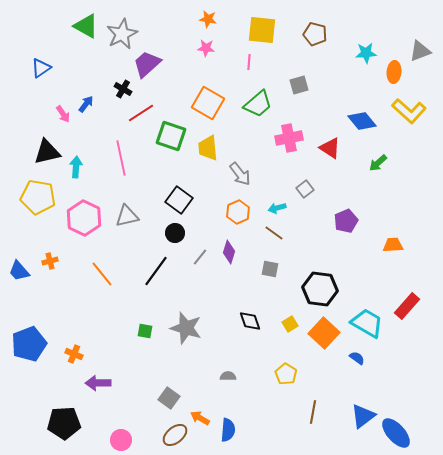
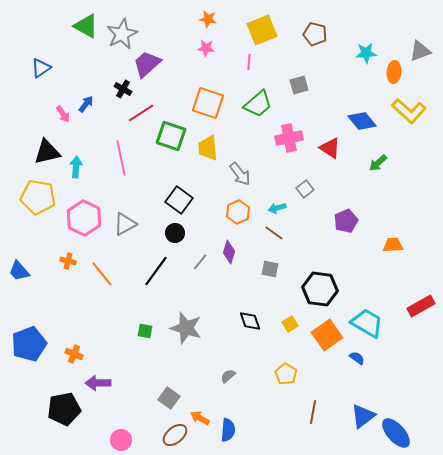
yellow square at (262, 30): rotated 28 degrees counterclockwise
orange square at (208, 103): rotated 12 degrees counterclockwise
gray triangle at (127, 216): moved 2 px left, 8 px down; rotated 15 degrees counterclockwise
gray line at (200, 257): moved 5 px down
orange cross at (50, 261): moved 18 px right; rotated 28 degrees clockwise
red rectangle at (407, 306): moved 14 px right; rotated 20 degrees clockwise
orange square at (324, 333): moved 3 px right, 2 px down; rotated 12 degrees clockwise
gray semicircle at (228, 376): rotated 42 degrees counterclockwise
black pentagon at (64, 423): moved 14 px up; rotated 8 degrees counterclockwise
